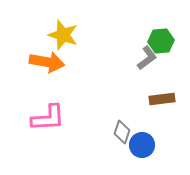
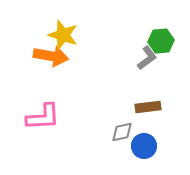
orange arrow: moved 4 px right, 6 px up
brown rectangle: moved 14 px left, 8 px down
pink L-shape: moved 5 px left, 1 px up
gray diamond: rotated 60 degrees clockwise
blue circle: moved 2 px right, 1 px down
